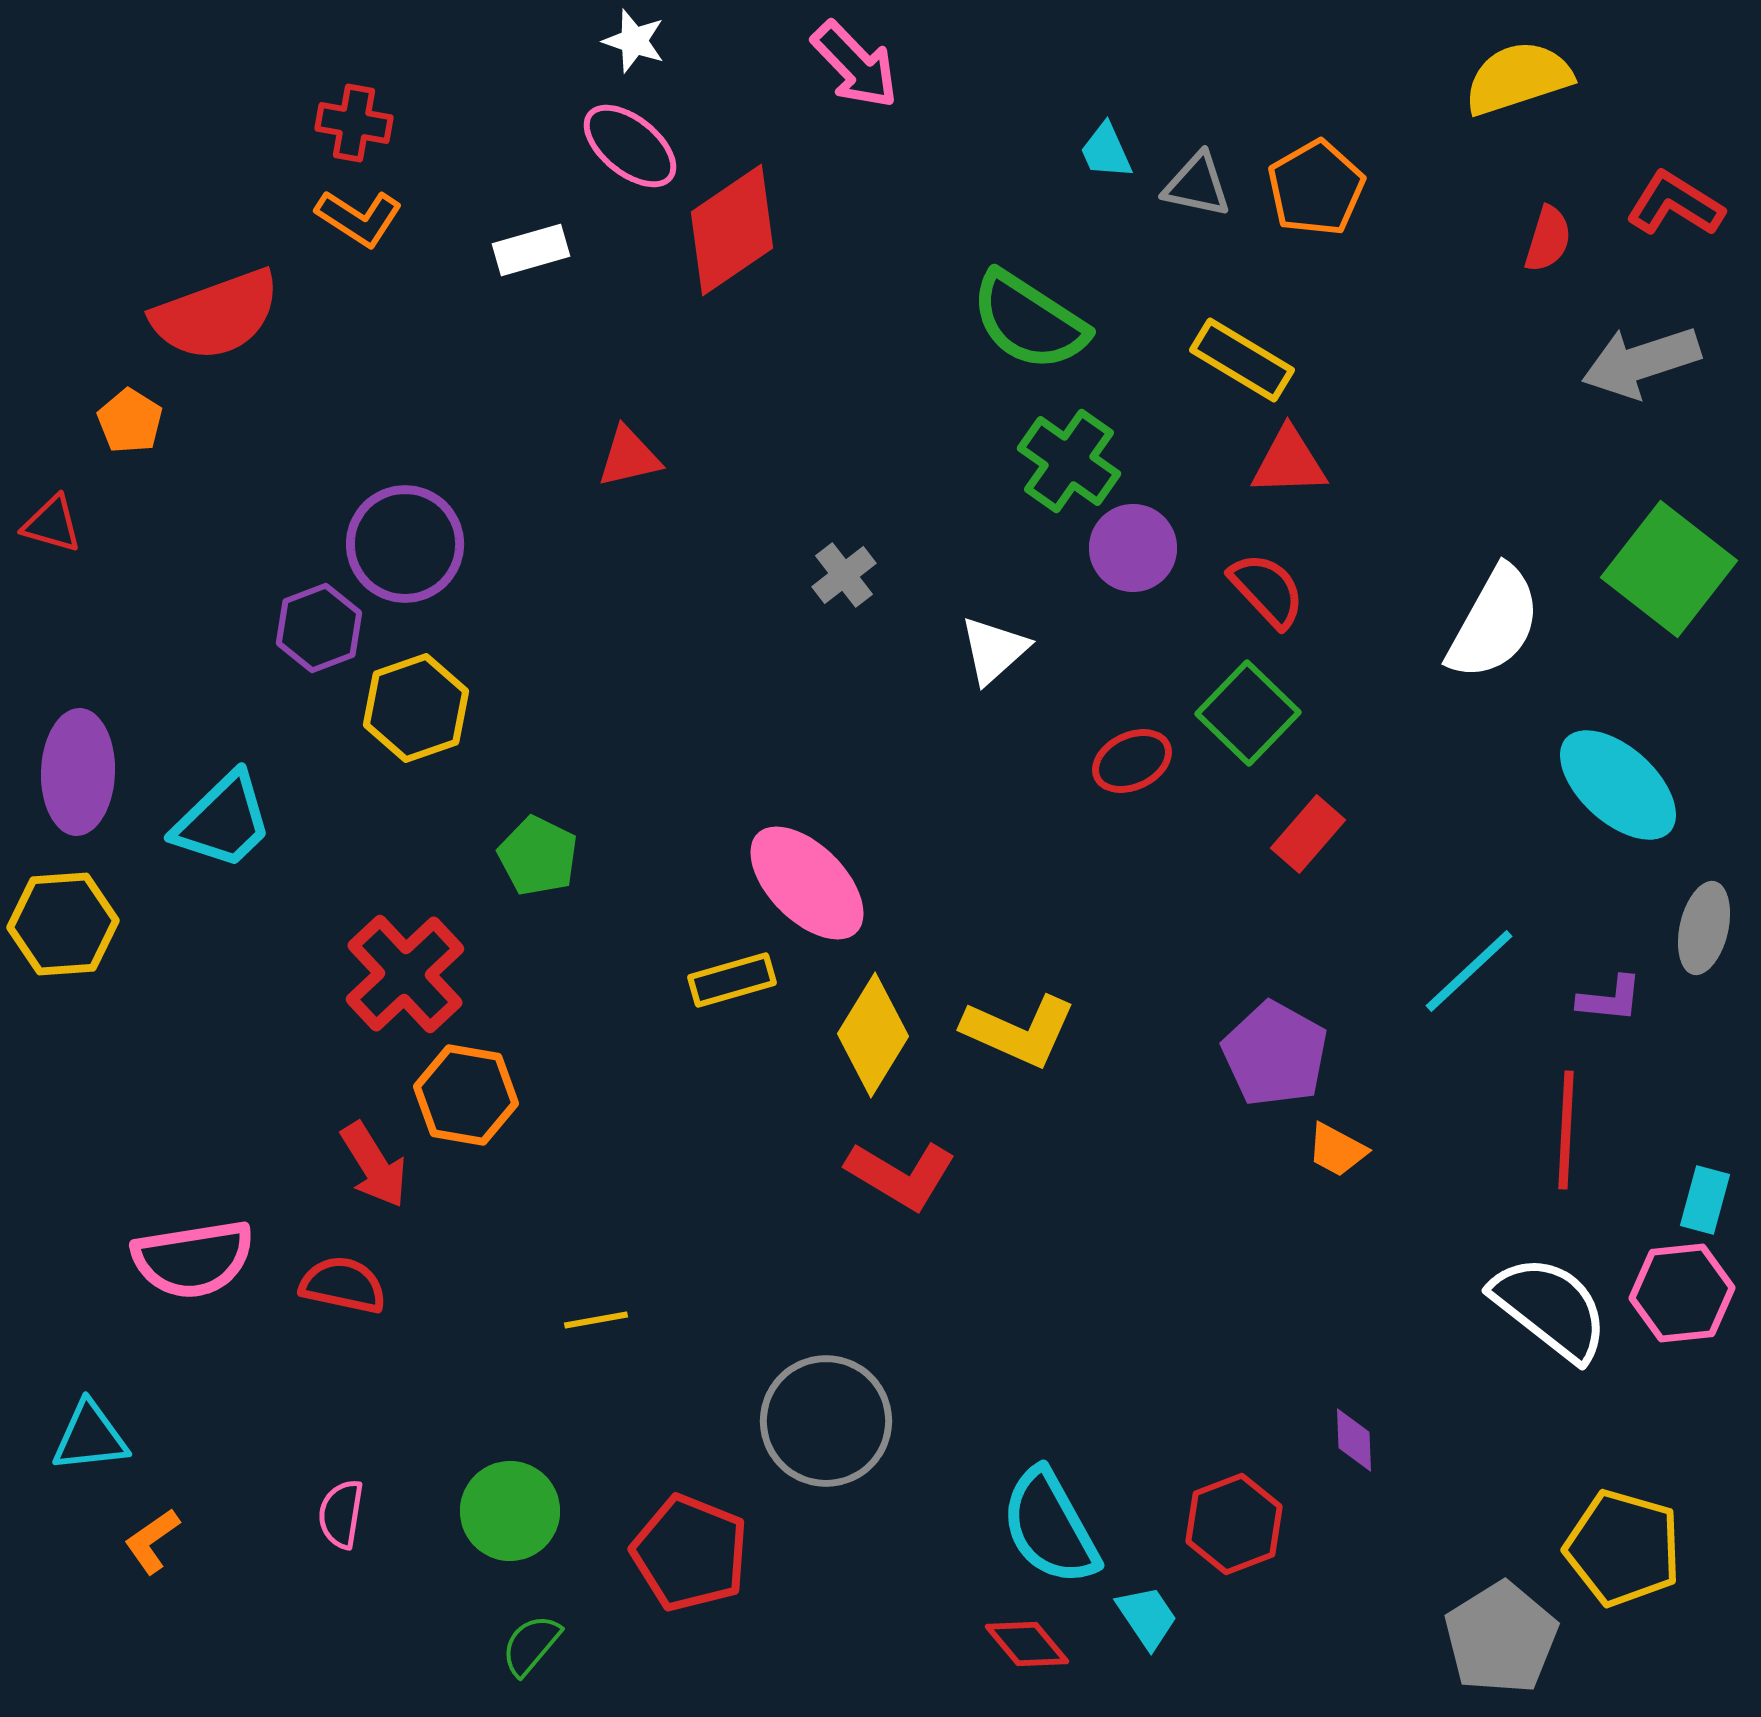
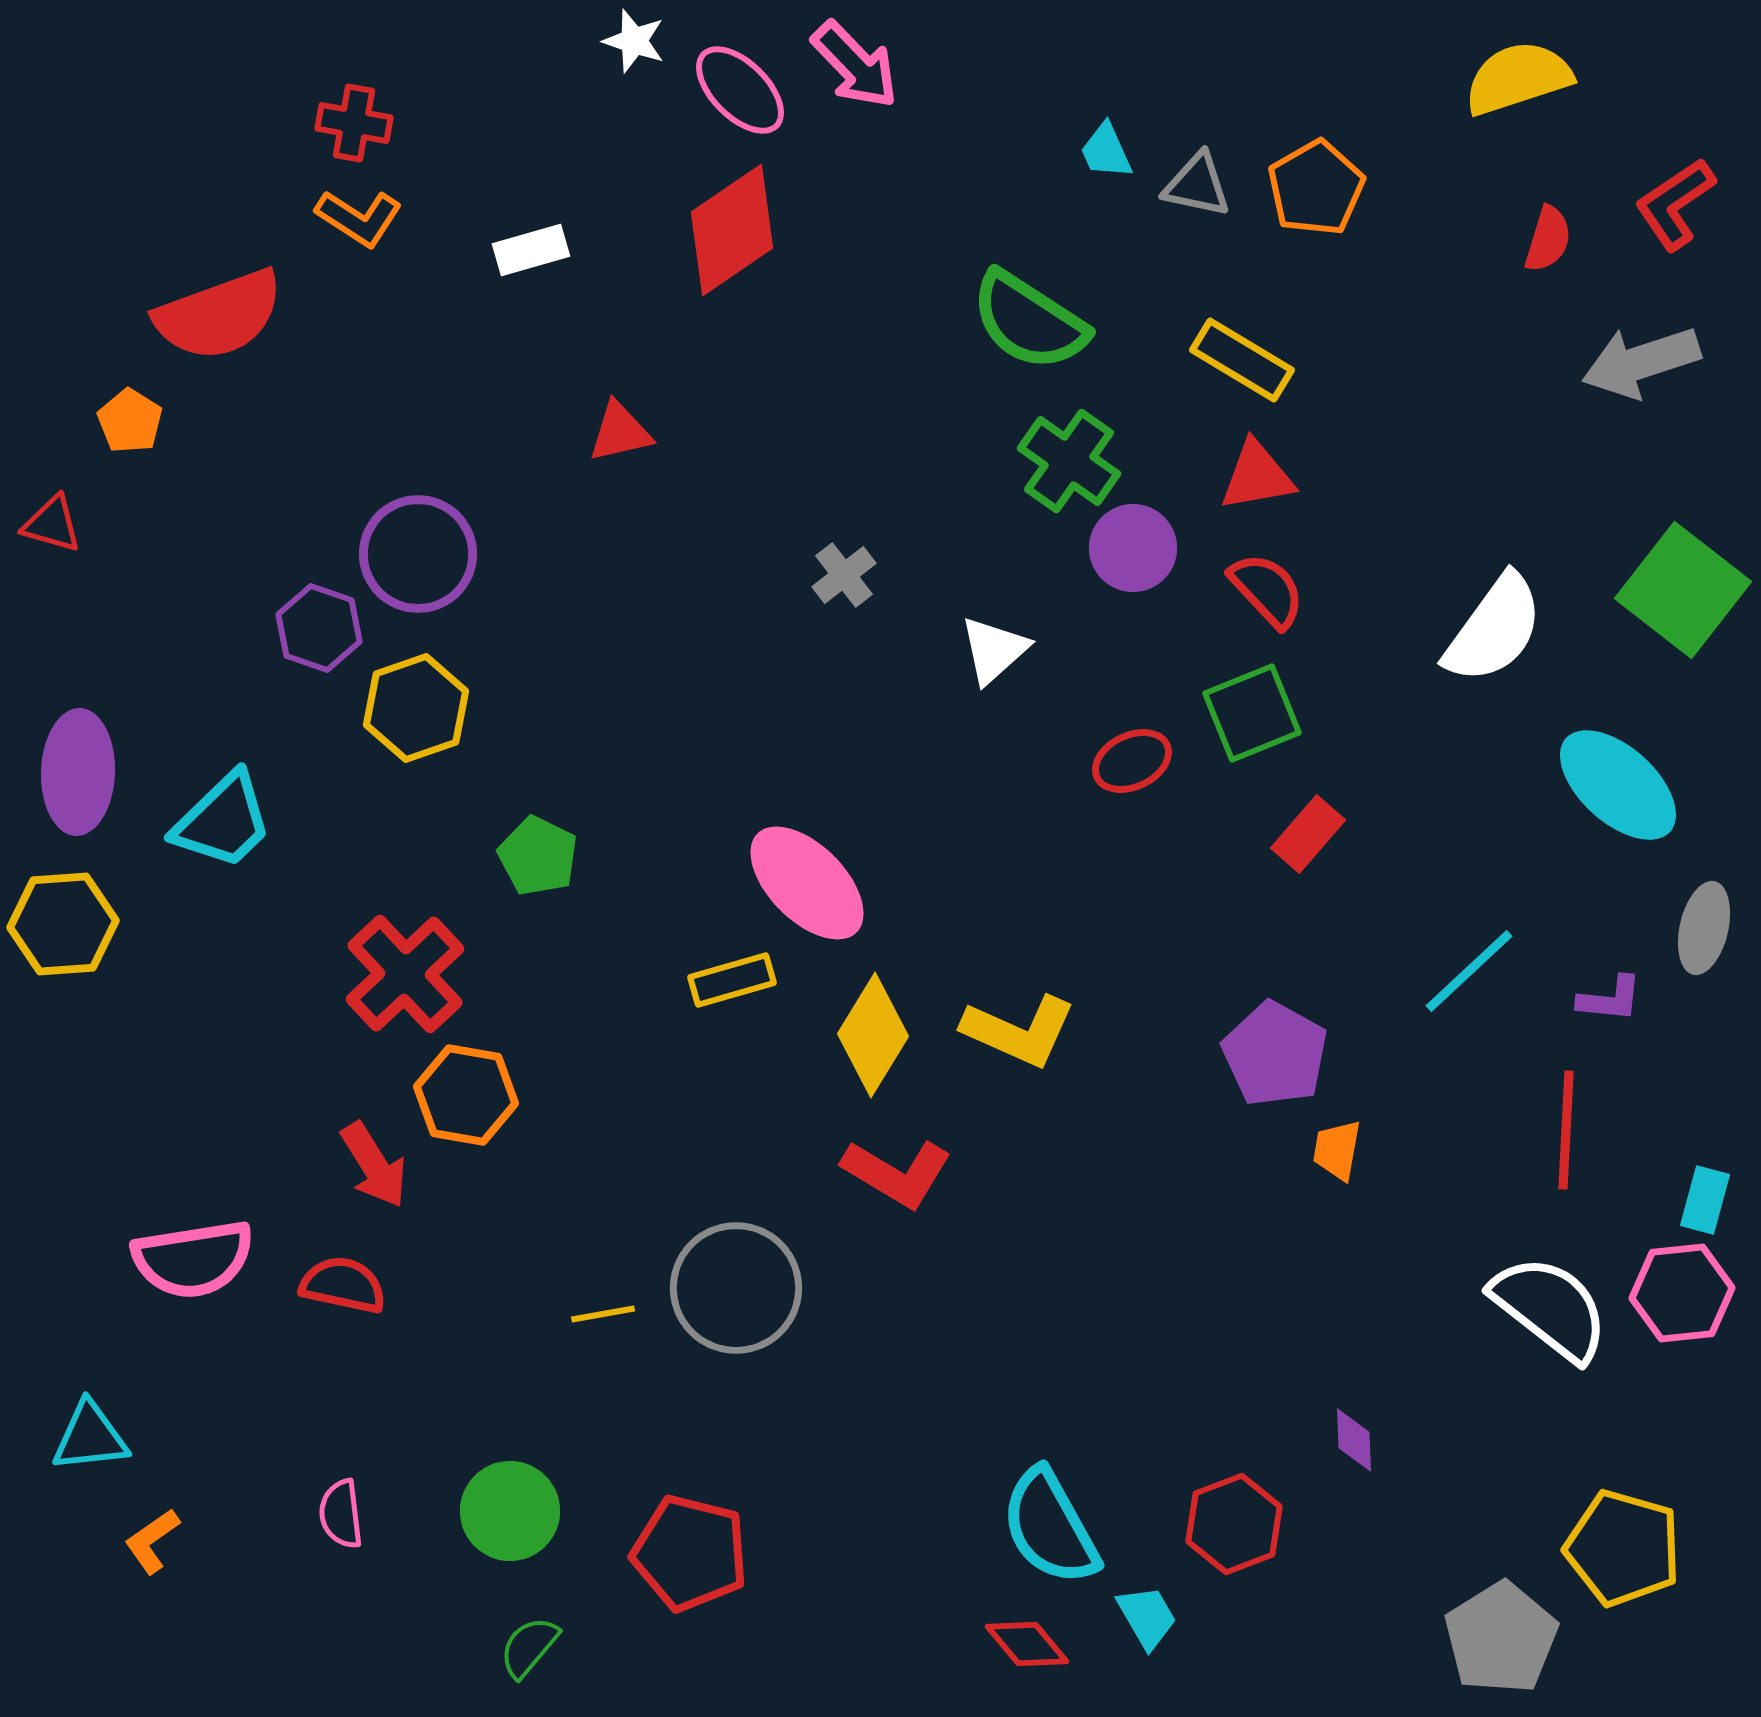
pink ellipse at (630, 146): moved 110 px right, 56 px up; rotated 6 degrees clockwise
red L-shape at (1675, 204): rotated 66 degrees counterclockwise
red semicircle at (216, 315): moved 3 px right
red triangle at (629, 457): moved 9 px left, 25 px up
red triangle at (1289, 462): moved 32 px left, 14 px down; rotated 8 degrees counterclockwise
purple circle at (405, 544): moved 13 px right, 10 px down
green square at (1669, 569): moved 14 px right, 21 px down
white semicircle at (1494, 623): moved 6 px down; rotated 7 degrees clockwise
purple hexagon at (319, 628): rotated 20 degrees counterclockwise
green square at (1248, 713): moved 4 px right; rotated 24 degrees clockwise
orange trapezoid at (1337, 1150): rotated 72 degrees clockwise
red L-shape at (901, 1175): moved 4 px left, 2 px up
yellow line at (596, 1320): moved 7 px right, 6 px up
gray circle at (826, 1421): moved 90 px left, 133 px up
pink semicircle at (341, 1514): rotated 16 degrees counterclockwise
red pentagon at (690, 1553): rotated 8 degrees counterclockwise
cyan trapezoid at (1147, 1617): rotated 4 degrees clockwise
green semicircle at (531, 1645): moved 2 px left, 2 px down
